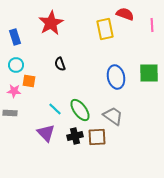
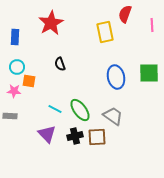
red semicircle: rotated 90 degrees counterclockwise
yellow rectangle: moved 3 px down
blue rectangle: rotated 21 degrees clockwise
cyan circle: moved 1 px right, 2 px down
cyan line: rotated 16 degrees counterclockwise
gray rectangle: moved 3 px down
purple triangle: moved 1 px right, 1 px down
